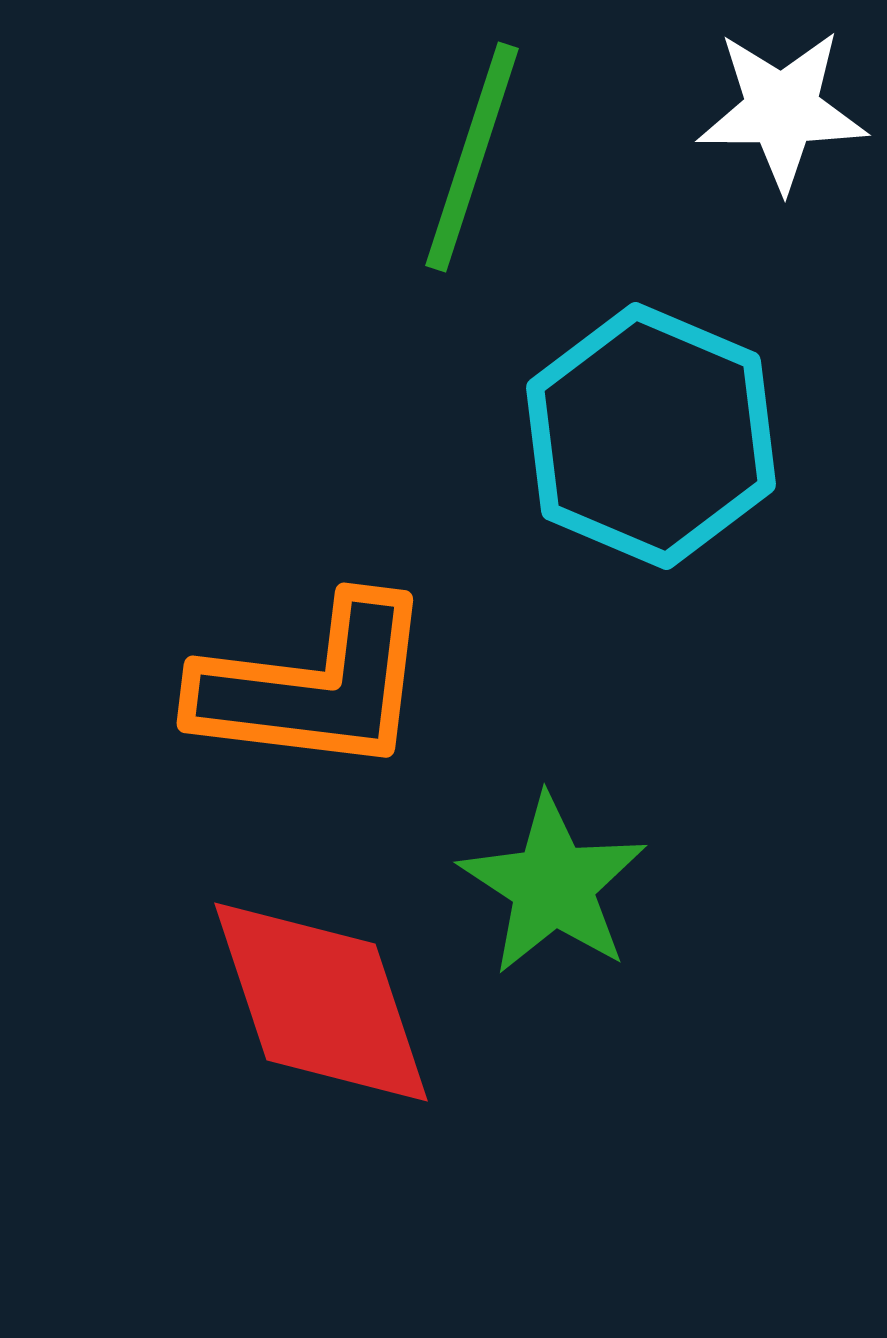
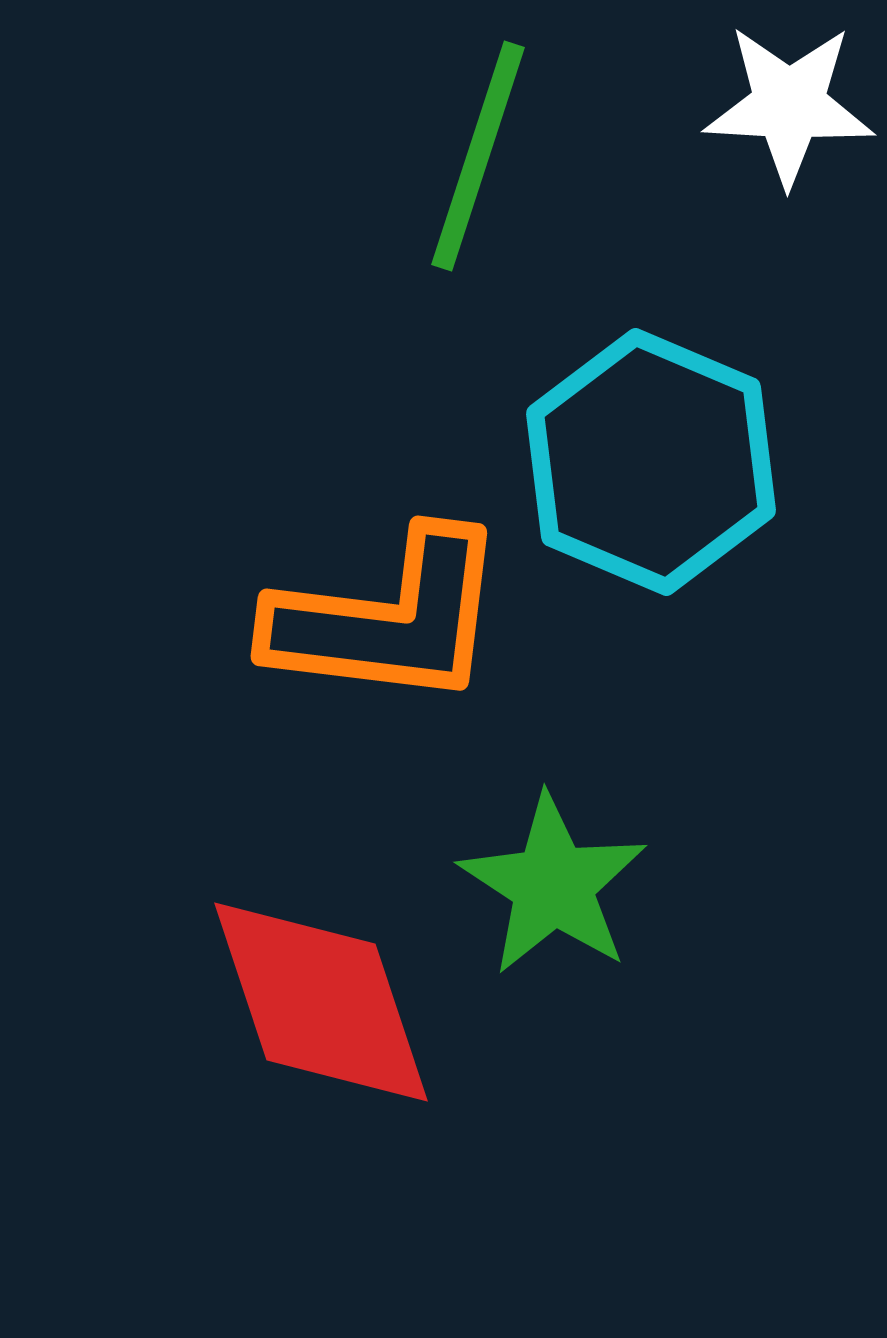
white star: moved 7 px right, 5 px up; rotated 3 degrees clockwise
green line: moved 6 px right, 1 px up
cyan hexagon: moved 26 px down
orange L-shape: moved 74 px right, 67 px up
